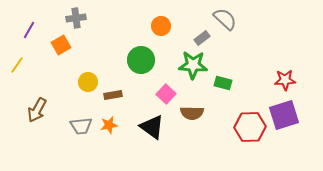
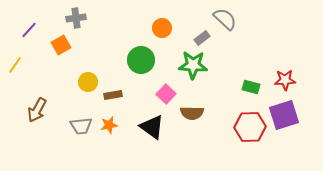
orange circle: moved 1 px right, 2 px down
purple line: rotated 12 degrees clockwise
yellow line: moved 2 px left
green rectangle: moved 28 px right, 4 px down
